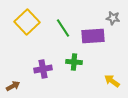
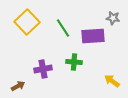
brown arrow: moved 5 px right
